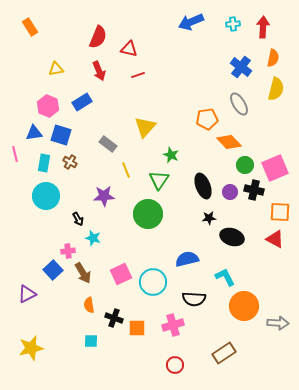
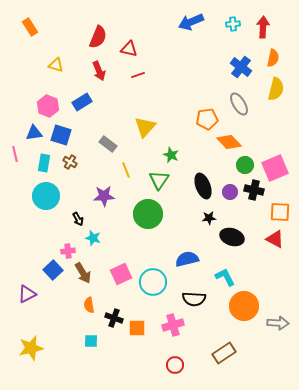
yellow triangle at (56, 69): moved 4 px up; rotated 28 degrees clockwise
